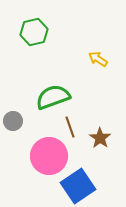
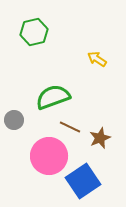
yellow arrow: moved 1 px left
gray circle: moved 1 px right, 1 px up
brown line: rotated 45 degrees counterclockwise
brown star: rotated 15 degrees clockwise
blue square: moved 5 px right, 5 px up
